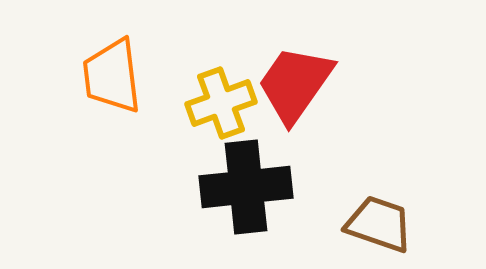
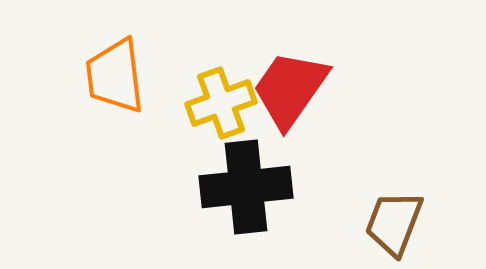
orange trapezoid: moved 3 px right
red trapezoid: moved 5 px left, 5 px down
brown trapezoid: moved 15 px right, 1 px up; rotated 88 degrees counterclockwise
